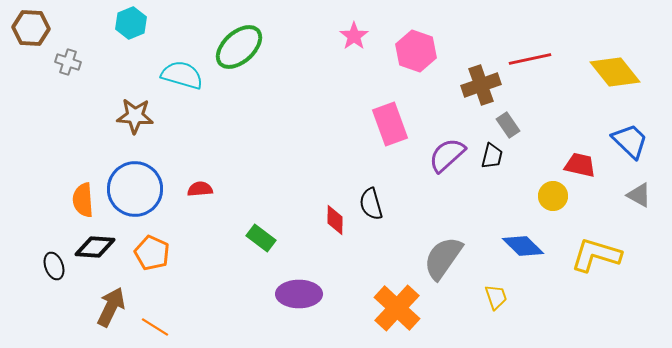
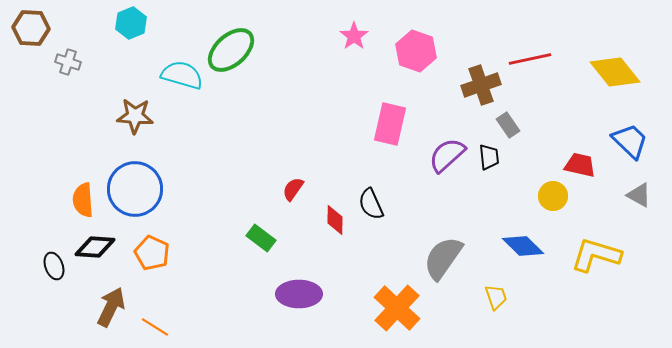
green ellipse: moved 8 px left, 3 px down
pink rectangle: rotated 33 degrees clockwise
black trapezoid: moved 3 px left, 1 px down; rotated 20 degrees counterclockwise
red semicircle: moved 93 px right; rotated 50 degrees counterclockwise
black semicircle: rotated 8 degrees counterclockwise
